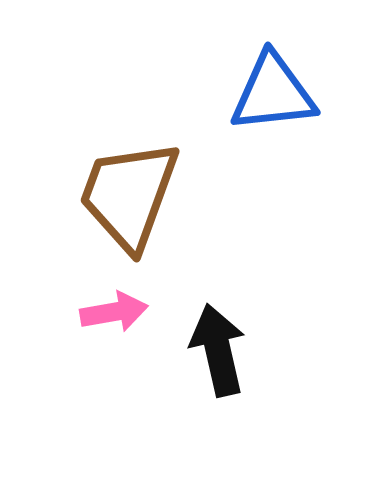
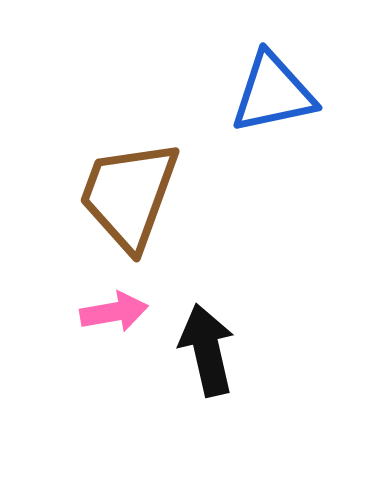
blue triangle: rotated 6 degrees counterclockwise
black arrow: moved 11 px left
